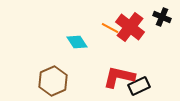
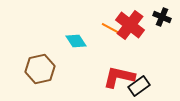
red cross: moved 2 px up
cyan diamond: moved 1 px left, 1 px up
brown hexagon: moved 13 px left, 12 px up; rotated 12 degrees clockwise
black rectangle: rotated 10 degrees counterclockwise
